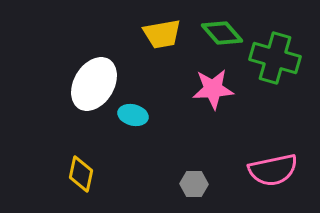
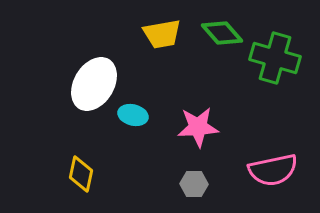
pink star: moved 15 px left, 38 px down
